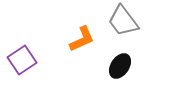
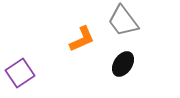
purple square: moved 2 px left, 13 px down
black ellipse: moved 3 px right, 2 px up
